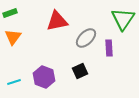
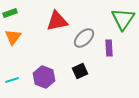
gray ellipse: moved 2 px left
cyan line: moved 2 px left, 2 px up
